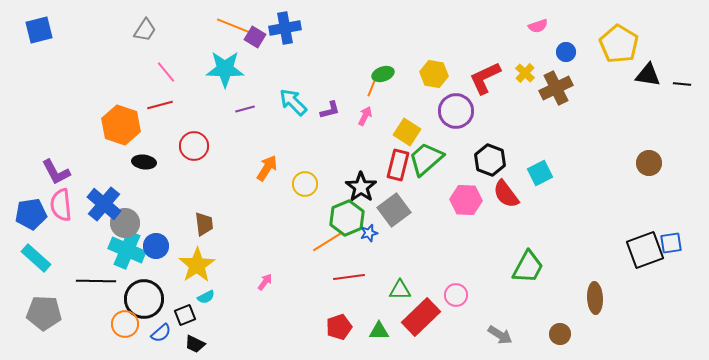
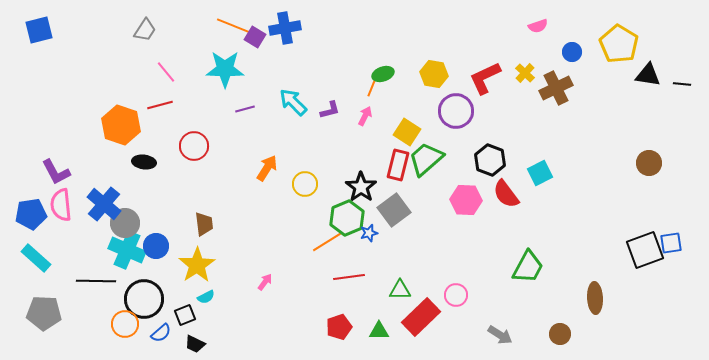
blue circle at (566, 52): moved 6 px right
